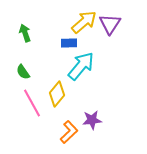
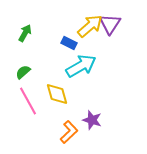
yellow arrow: moved 6 px right, 4 px down
green arrow: rotated 48 degrees clockwise
blue rectangle: rotated 28 degrees clockwise
cyan arrow: rotated 20 degrees clockwise
green semicircle: rotated 84 degrees clockwise
yellow diamond: rotated 55 degrees counterclockwise
pink line: moved 4 px left, 2 px up
purple star: rotated 24 degrees clockwise
